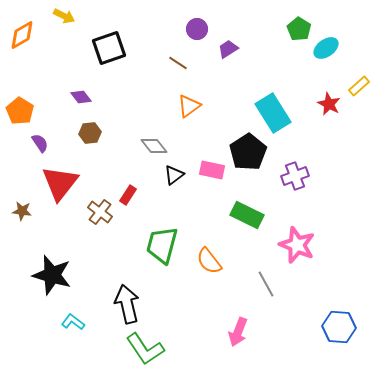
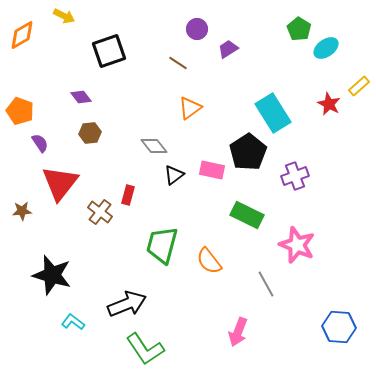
black square: moved 3 px down
orange triangle: moved 1 px right, 2 px down
orange pentagon: rotated 12 degrees counterclockwise
red rectangle: rotated 18 degrees counterclockwise
brown star: rotated 12 degrees counterclockwise
black arrow: rotated 81 degrees clockwise
